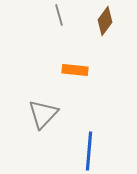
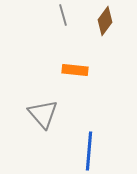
gray line: moved 4 px right
gray triangle: rotated 24 degrees counterclockwise
